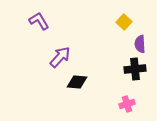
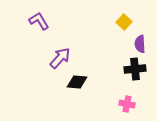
purple arrow: moved 1 px down
pink cross: rotated 28 degrees clockwise
